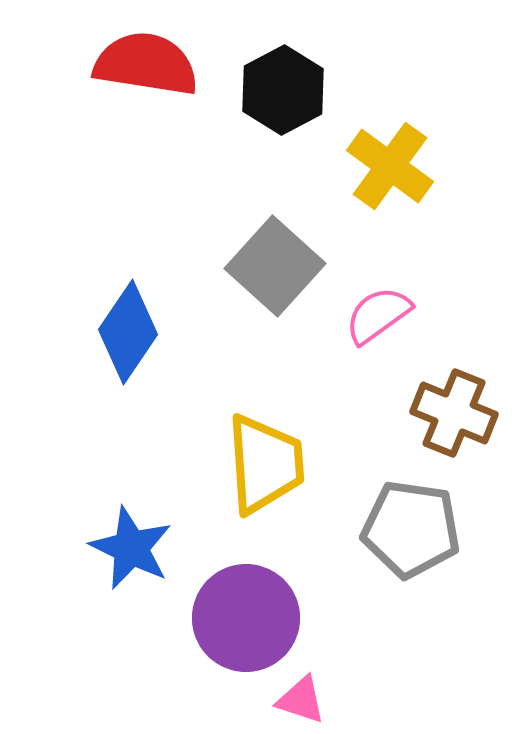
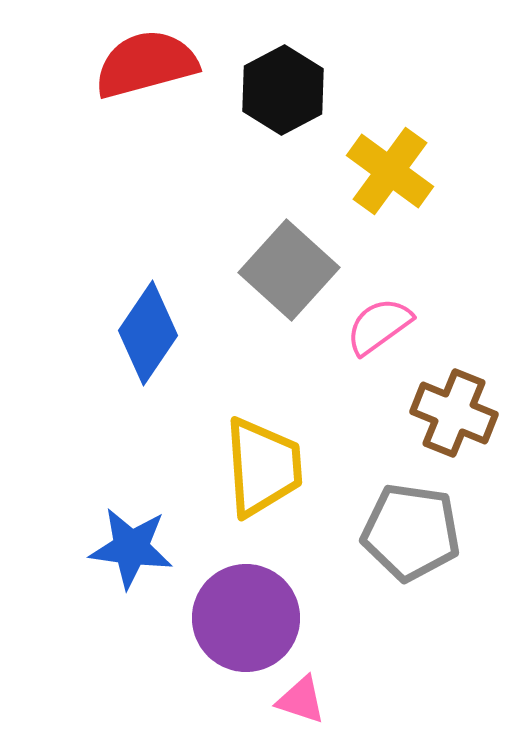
red semicircle: rotated 24 degrees counterclockwise
yellow cross: moved 5 px down
gray square: moved 14 px right, 4 px down
pink semicircle: moved 1 px right, 11 px down
blue diamond: moved 20 px right, 1 px down
yellow trapezoid: moved 2 px left, 3 px down
gray pentagon: moved 3 px down
blue star: rotated 18 degrees counterclockwise
